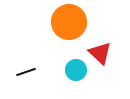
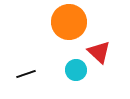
red triangle: moved 1 px left, 1 px up
black line: moved 2 px down
